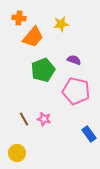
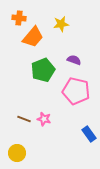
brown line: rotated 40 degrees counterclockwise
